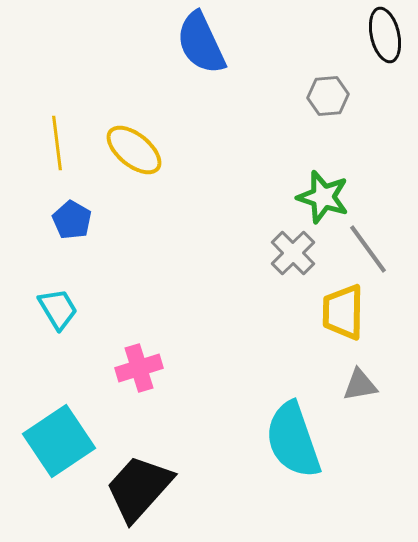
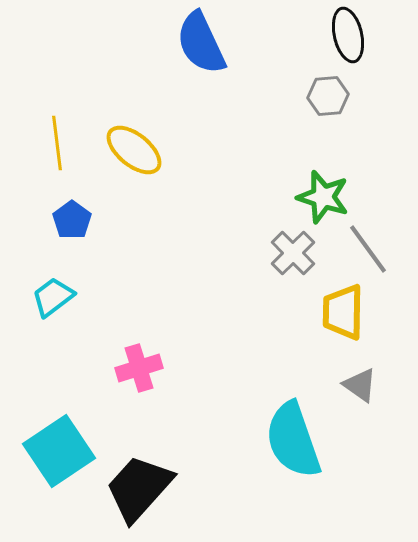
black ellipse: moved 37 px left
blue pentagon: rotated 6 degrees clockwise
cyan trapezoid: moved 5 px left, 12 px up; rotated 96 degrees counterclockwise
gray triangle: rotated 45 degrees clockwise
cyan square: moved 10 px down
